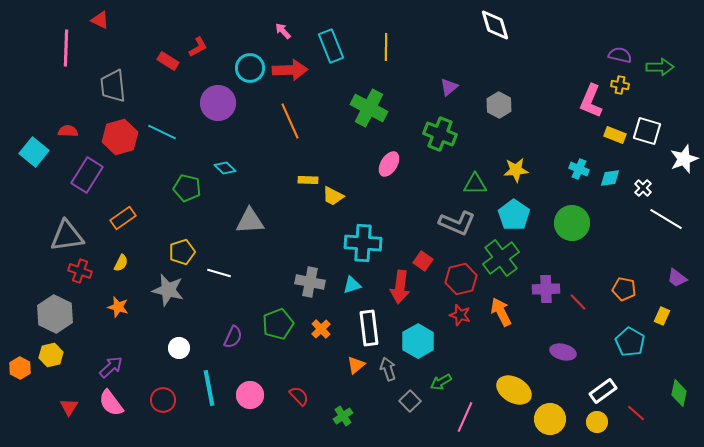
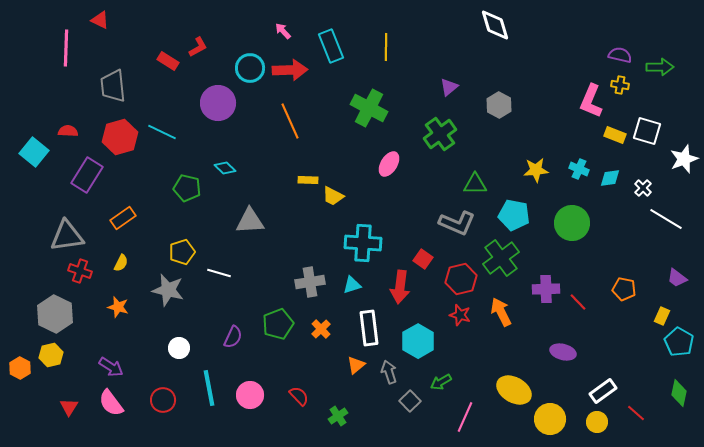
green cross at (440, 134): rotated 32 degrees clockwise
yellow star at (516, 170): moved 20 px right
cyan pentagon at (514, 215): rotated 24 degrees counterclockwise
red square at (423, 261): moved 2 px up
gray cross at (310, 282): rotated 20 degrees counterclockwise
cyan pentagon at (630, 342): moved 49 px right
purple arrow at (111, 367): rotated 75 degrees clockwise
gray arrow at (388, 369): moved 1 px right, 3 px down
green cross at (343, 416): moved 5 px left
